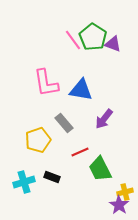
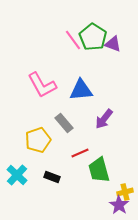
pink L-shape: moved 4 px left, 2 px down; rotated 20 degrees counterclockwise
blue triangle: rotated 15 degrees counterclockwise
red line: moved 1 px down
green trapezoid: moved 1 px left, 1 px down; rotated 12 degrees clockwise
cyan cross: moved 7 px left, 7 px up; rotated 30 degrees counterclockwise
